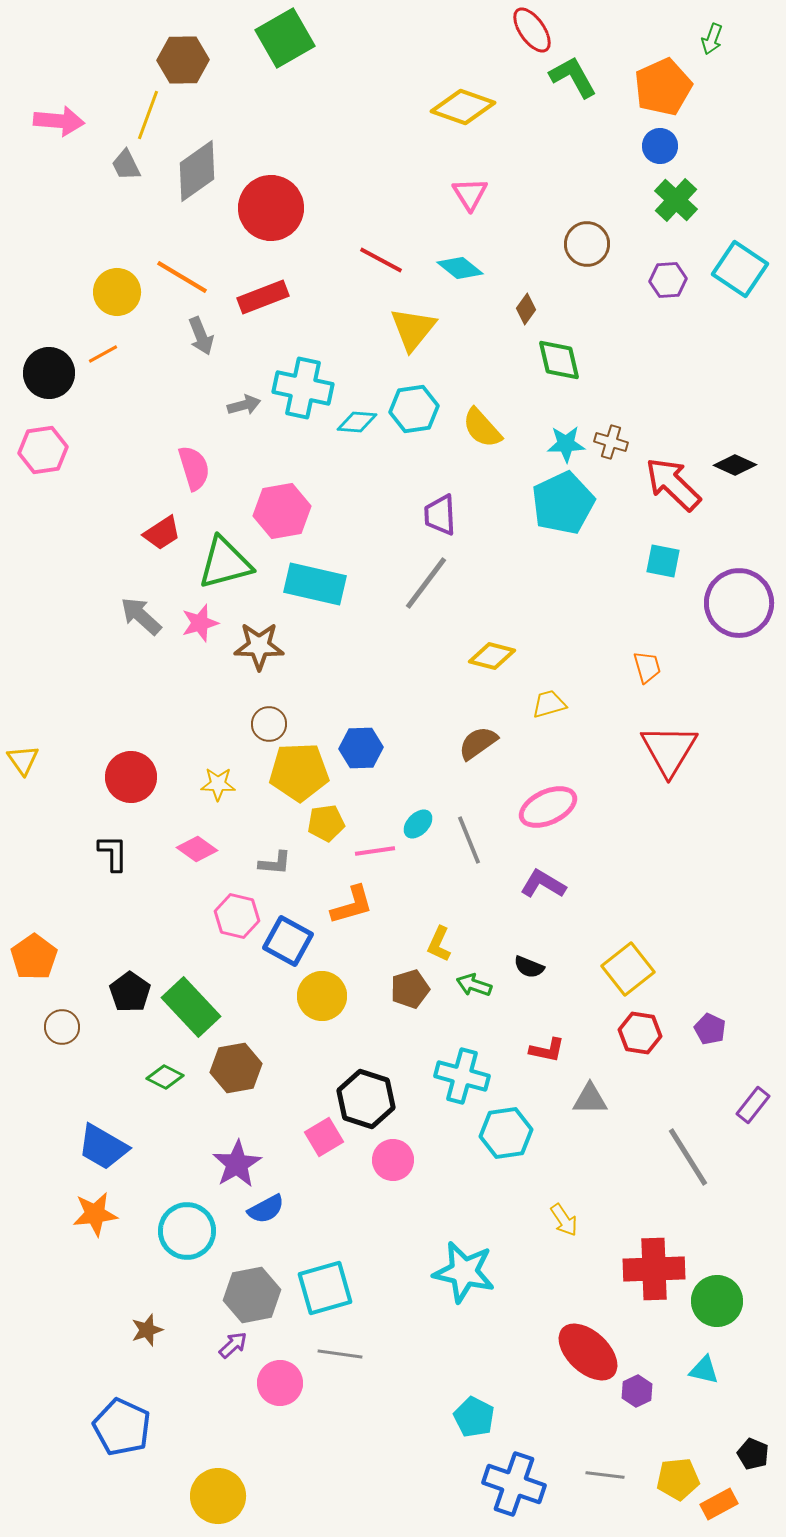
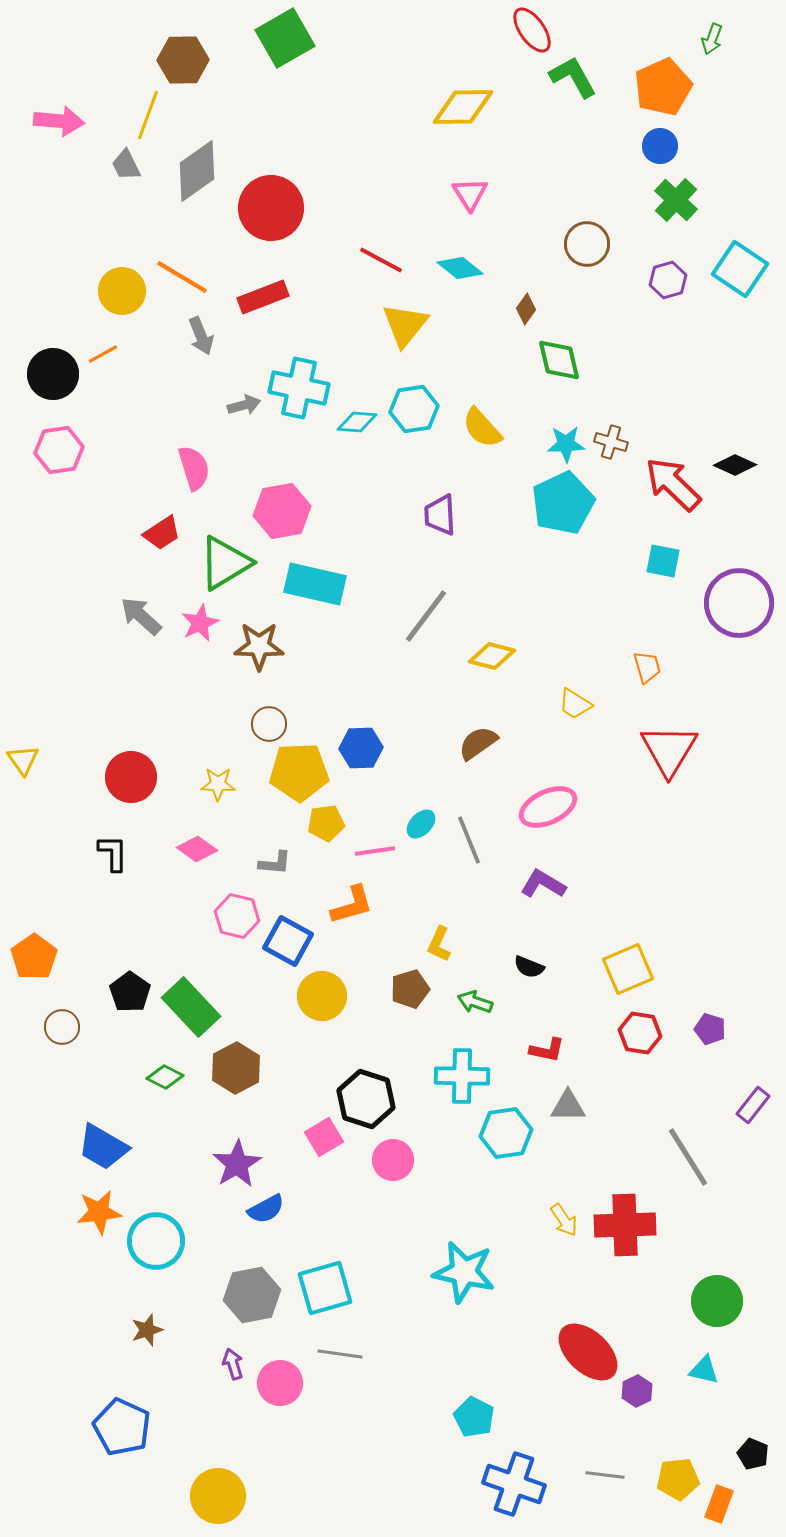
yellow diamond at (463, 107): rotated 20 degrees counterclockwise
purple hexagon at (668, 280): rotated 12 degrees counterclockwise
yellow circle at (117, 292): moved 5 px right, 1 px up
yellow triangle at (413, 329): moved 8 px left, 4 px up
black circle at (49, 373): moved 4 px right, 1 px down
cyan cross at (303, 388): moved 4 px left
pink hexagon at (43, 450): moved 16 px right
green triangle at (225, 563): rotated 16 degrees counterclockwise
gray line at (426, 583): moved 33 px down
pink star at (200, 623): rotated 9 degrees counterclockwise
yellow trapezoid at (549, 704): moved 26 px right; rotated 132 degrees counterclockwise
cyan ellipse at (418, 824): moved 3 px right
yellow square at (628, 969): rotated 15 degrees clockwise
green arrow at (474, 985): moved 1 px right, 17 px down
purple pentagon at (710, 1029): rotated 8 degrees counterclockwise
brown hexagon at (236, 1068): rotated 18 degrees counterclockwise
cyan cross at (462, 1076): rotated 14 degrees counterclockwise
gray triangle at (590, 1099): moved 22 px left, 7 px down
orange star at (95, 1214): moved 4 px right, 2 px up
cyan circle at (187, 1231): moved 31 px left, 10 px down
red cross at (654, 1269): moved 29 px left, 44 px up
purple arrow at (233, 1345): moved 19 px down; rotated 64 degrees counterclockwise
orange rectangle at (719, 1504): rotated 42 degrees counterclockwise
